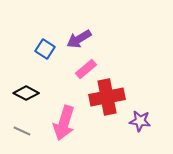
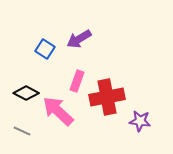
pink rectangle: moved 9 px left, 12 px down; rotated 30 degrees counterclockwise
pink arrow: moved 6 px left, 12 px up; rotated 116 degrees clockwise
